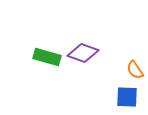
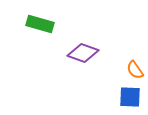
green rectangle: moved 7 px left, 33 px up
blue square: moved 3 px right
